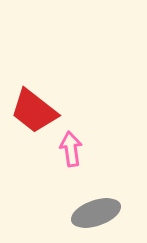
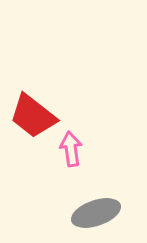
red trapezoid: moved 1 px left, 5 px down
